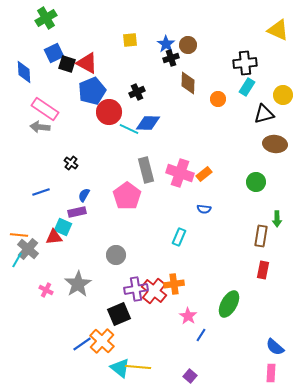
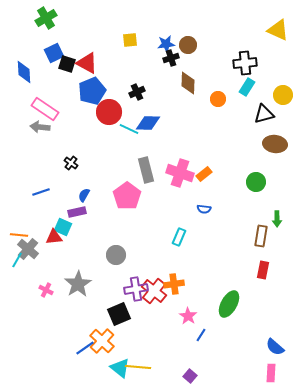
blue star at (166, 44): rotated 30 degrees clockwise
blue line at (82, 344): moved 3 px right, 4 px down
